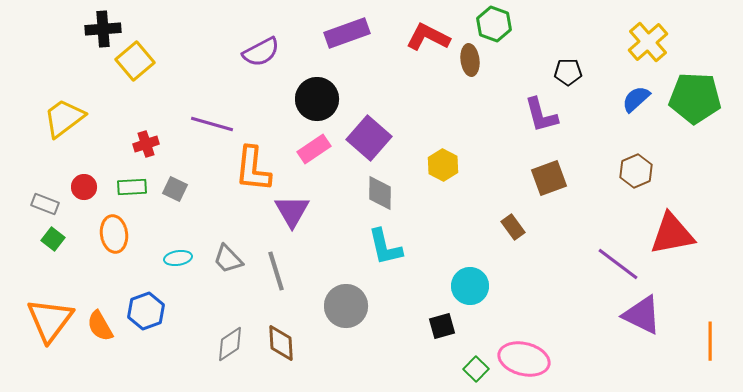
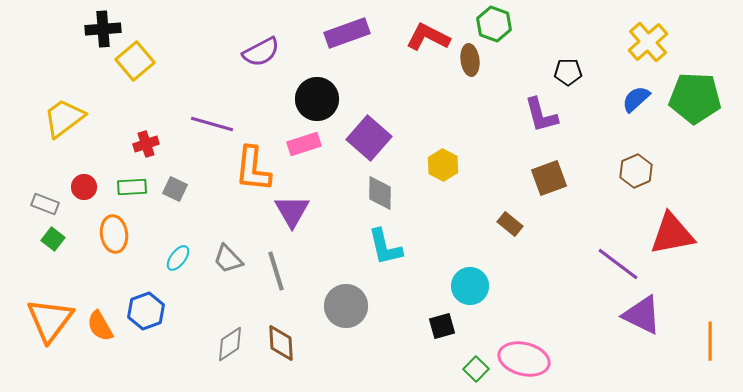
pink rectangle at (314, 149): moved 10 px left, 5 px up; rotated 16 degrees clockwise
brown rectangle at (513, 227): moved 3 px left, 3 px up; rotated 15 degrees counterclockwise
cyan ellipse at (178, 258): rotated 44 degrees counterclockwise
